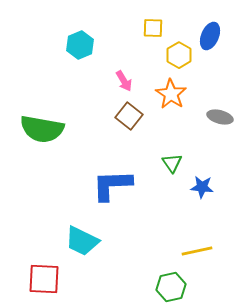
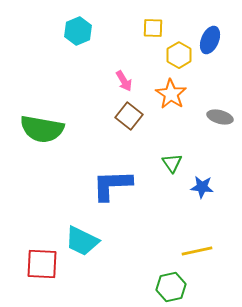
blue ellipse: moved 4 px down
cyan hexagon: moved 2 px left, 14 px up
red square: moved 2 px left, 15 px up
